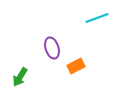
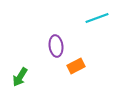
purple ellipse: moved 4 px right, 2 px up; rotated 10 degrees clockwise
